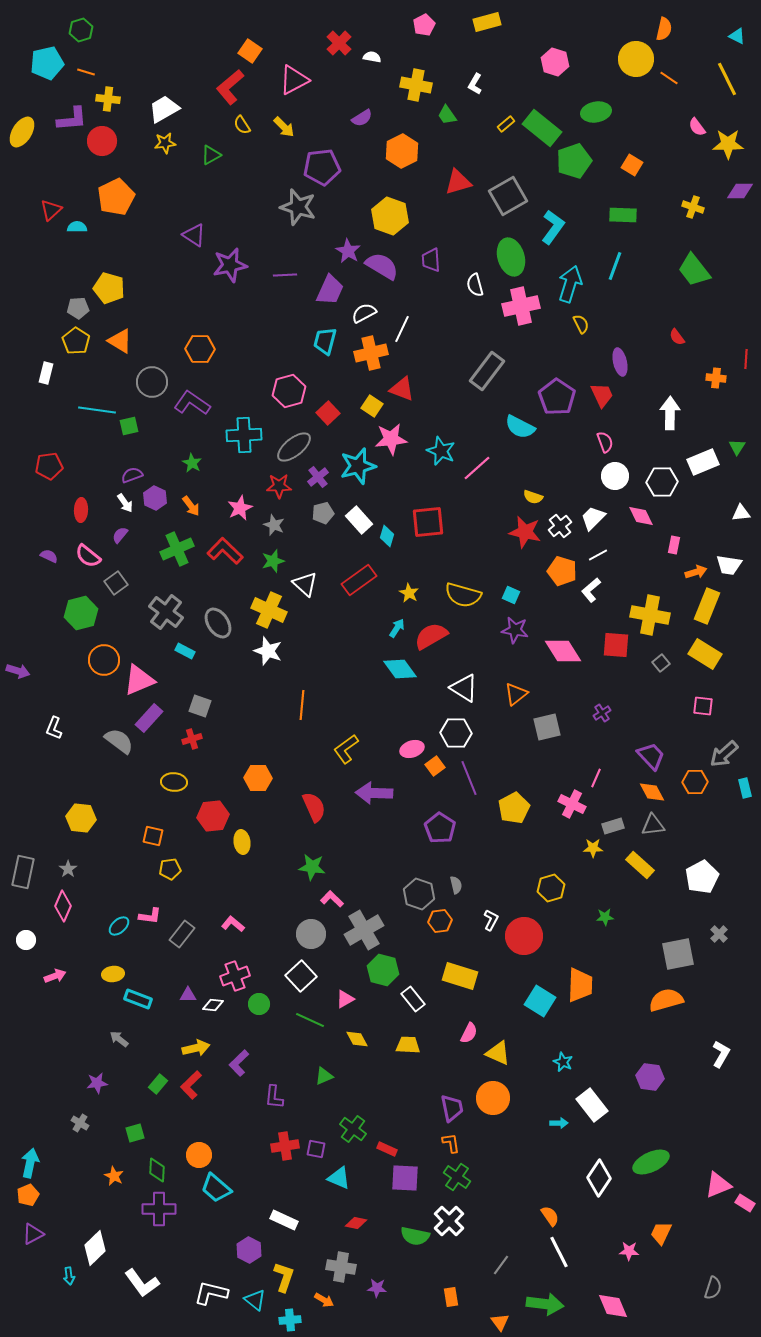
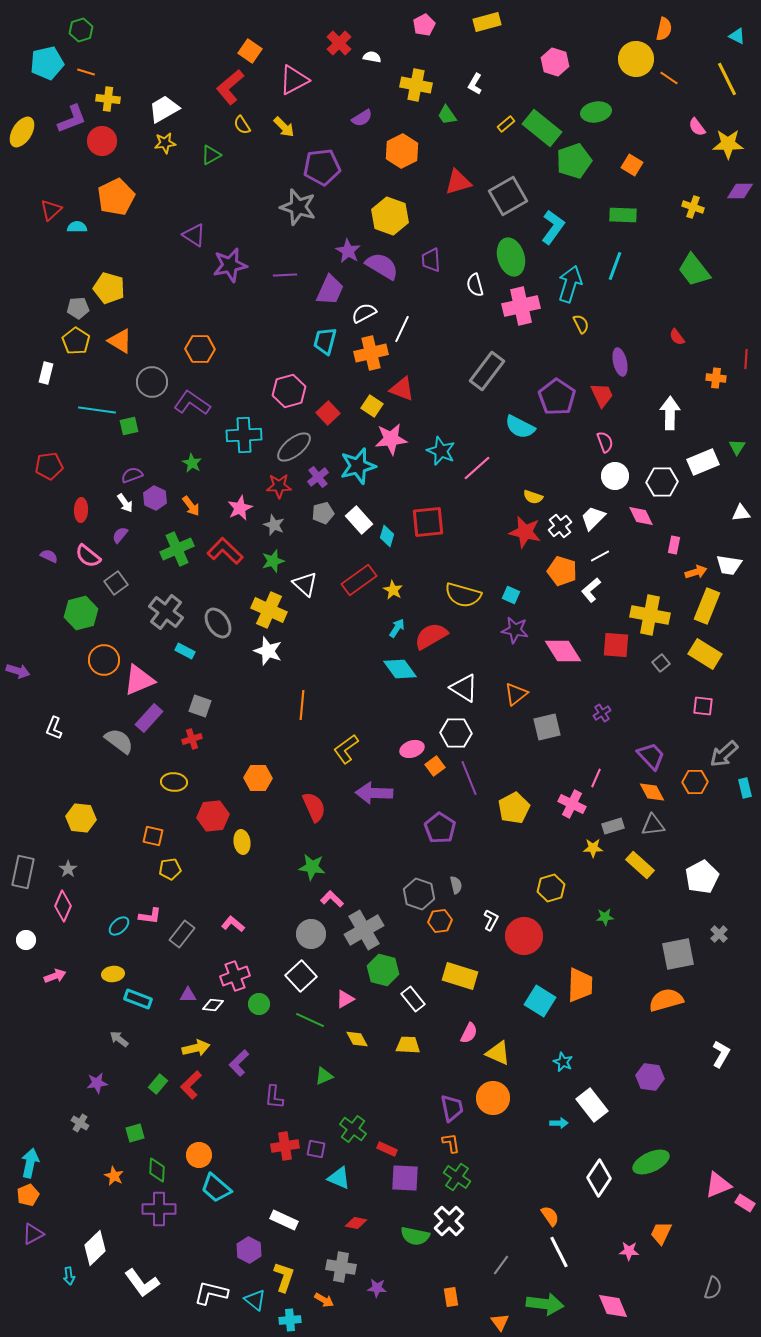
purple L-shape at (72, 119): rotated 16 degrees counterclockwise
white line at (598, 555): moved 2 px right, 1 px down
yellow star at (409, 593): moved 16 px left, 3 px up
